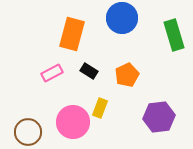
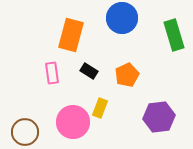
orange rectangle: moved 1 px left, 1 px down
pink rectangle: rotated 70 degrees counterclockwise
brown circle: moved 3 px left
